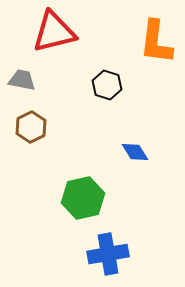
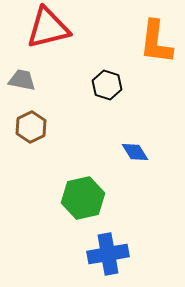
red triangle: moved 6 px left, 4 px up
